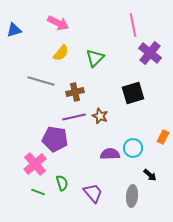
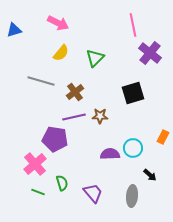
brown cross: rotated 24 degrees counterclockwise
brown star: rotated 21 degrees counterclockwise
